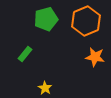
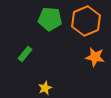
green pentagon: moved 4 px right; rotated 20 degrees clockwise
yellow star: rotated 16 degrees clockwise
